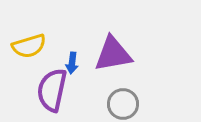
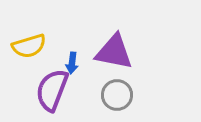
purple triangle: moved 1 px right, 2 px up; rotated 21 degrees clockwise
purple semicircle: rotated 9 degrees clockwise
gray circle: moved 6 px left, 9 px up
